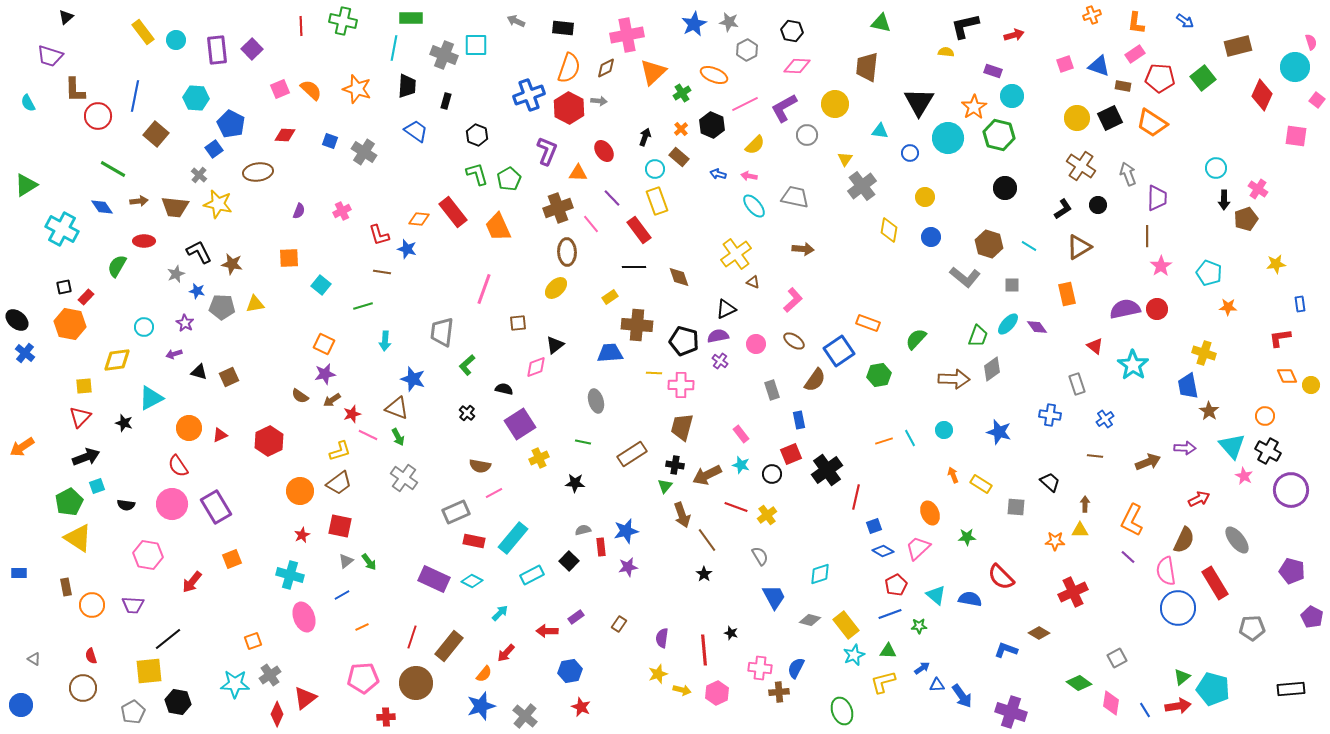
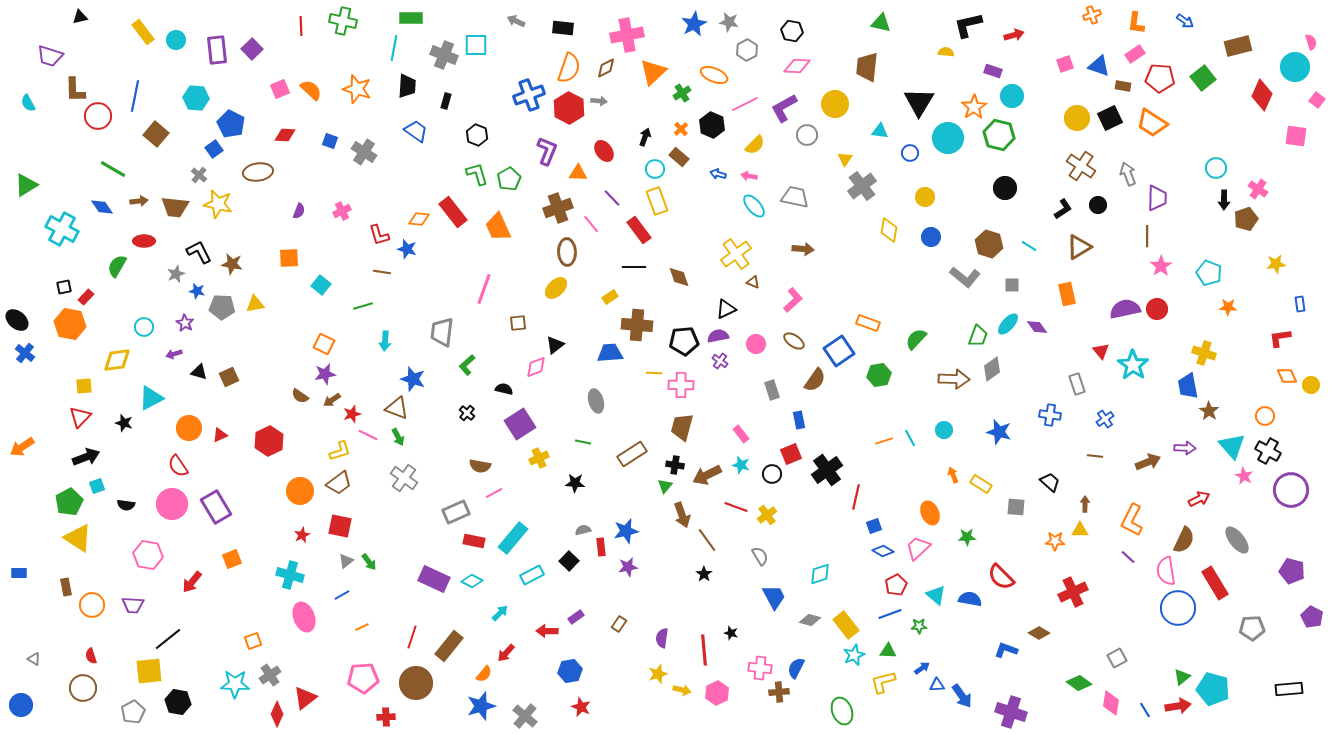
black triangle at (66, 17): moved 14 px right; rotated 28 degrees clockwise
black L-shape at (965, 26): moved 3 px right, 1 px up
black pentagon at (684, 341): rotated 20 degrees counterclockwise
red triangle at (1095, 346): moved 6 px right, 5 px down; rotated 12 degrees clockwise
black rectangle at (1291, 689): moved 2 px left
